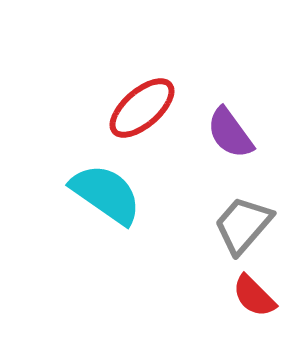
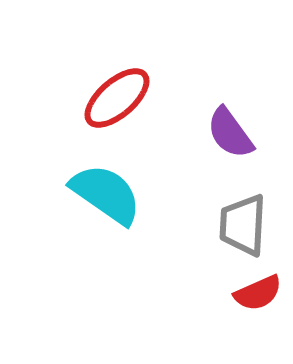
red ellipse: moved 25 px left, 10 px up
gray trapezoid: rotated 38 degrees counterclockwise
red semicircle: moved 4 px right, 3 px up; rotated 69 degrees counterclockwise
